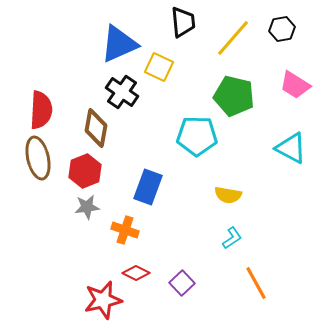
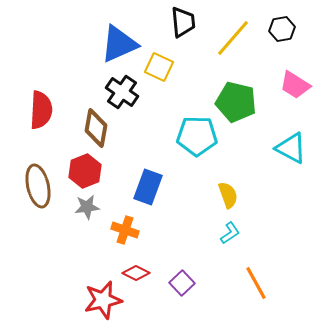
green pentagon: moved 2 px right, 6 px down
brown ellipse: moved 28 px down
yellow semicircle: rotated 120 degrees counterclockwise
cyan L-shape: moved 2 px left, 5 px up
